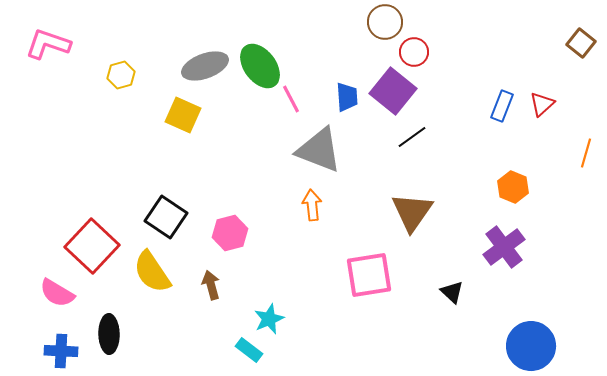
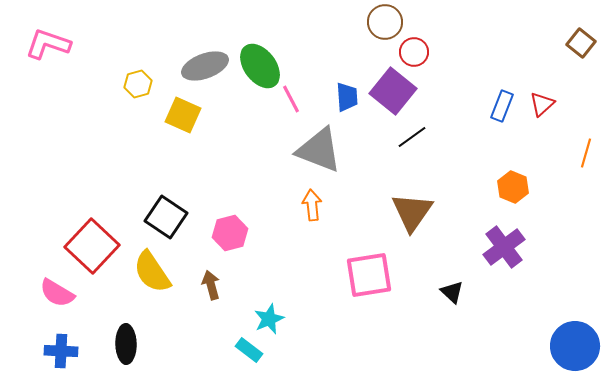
yellow hexagon: moved 17 px right, 9 px down
black ellipse: moved 17 px right, 10 px down
blue circle: moved 44 px right
